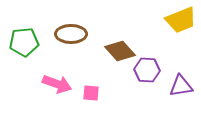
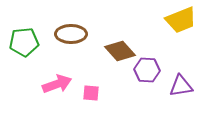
pink arrow: rotated 40 degrees counterclockwise
